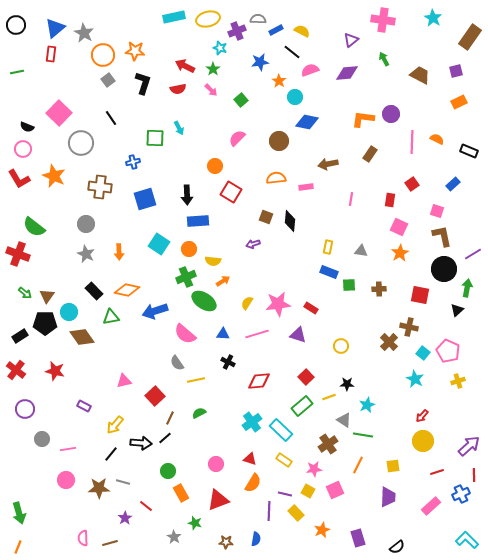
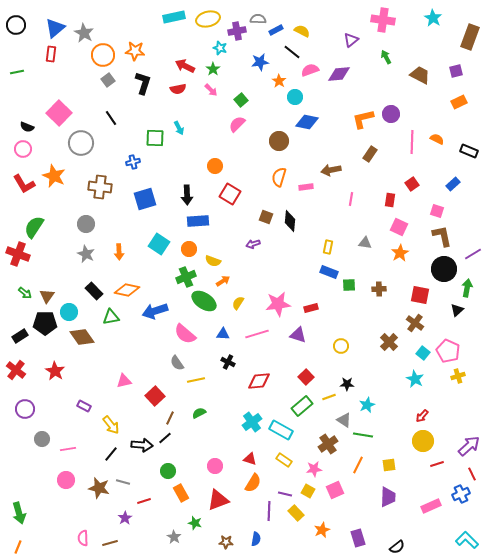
purple cross at (237, 31): rotated 12 degrees clockwise
brown rectangle at (470, 37): rotated 15 degrees counterclockwise
green arrow at (384, 59): moved 2 px right, 2 px up
purple diamond at (347, 73): moved 8 px left, 1 px down
orange L-shape at (363, 119): rotated 20 degrees counterclockwise
pink semicircle at (237, 138): moved 14 px up
brown arrow at (328, 164): moved 3 px right, 6 px down
orange semicircle at (276, 178): moved 3 px right, 1 px up; rotated 66 degrees counterclockwise
red L-shape at (19, 179): moved 5 px right, 5 px down
red square at (231, 192): moved 1 px left, 2 px down
green semicircle at (34, 227): rotated 85 degrees clockwise
gray triangle at (361, 251): moved 4 px right, 8 px up
yellow semicircle at (213, 261): rotated 14 degrees clockwise
yellow semicircle at (247, 303): moved 9 px left
red rectangle at (311, 308): rotated 48 degrees counterclockwise
brown cross at (409, 327): moved 6 px right, 4 px up; rotated 24 degrees clockwise
red star at (55, 371): rotated 18 degrees clockwise
yellow cross at (458, 381): moved 5 px up
yellow arrow at (115, 425): moved 4 px left; rotated 78 degrees counterclockwise
cyan rectangle at (281, 430): rotated 15 degrees counterclockwise
black arrow at (141, 443): moved 1 px right, 2 px down
pink circle at (216, 464): moved 1 px left, 2 px down
yellow square at (393, 466): moved 4 px left, 1 px up
red line at (437, 472): moved 8 px up
red line at (474, 475): moved 2 px left, 1 px up; rotated 24 degrees counterclockwise
brown star at (99, 488): rotated 15 degrees clockwise
red line at (146, 506): moved 2 px left, 5 px up; rotated 56 degrees counterclockwise
pink rectangle at (431, 506): rotated 18 degrees clockwise
